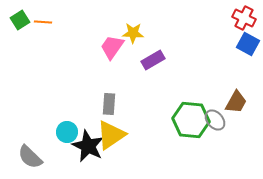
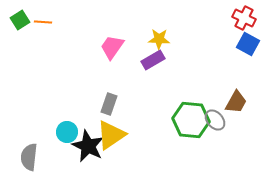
yellow star: moved 26 px right, 6 px down
gray rectangle: rotated 15 degrees clockwise
gray semicircle: moved 1 px left; rotated 52 degrees clockwise
